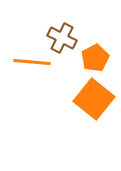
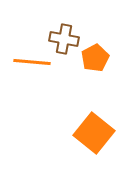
brown cross: moved 2 px right, 1 px down; rotated 16 degrees counterclockwise
orange square: moved 34 px down
